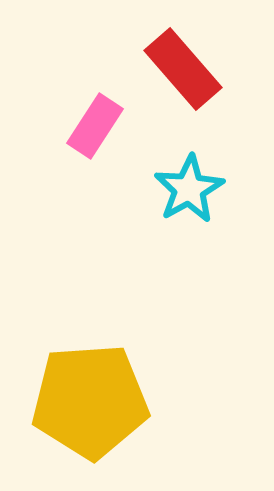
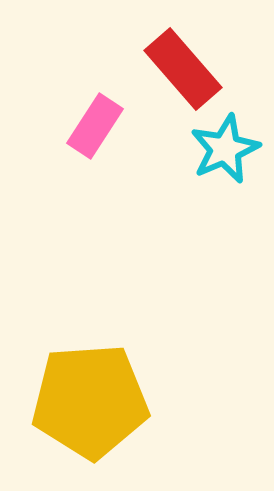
cyan star: moved 36 px right, 40 px up; rotated 6 degrees clockwise
